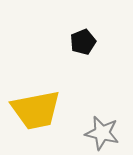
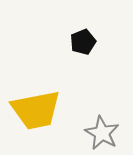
gray star: rotated 16 degrees clockwise
